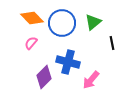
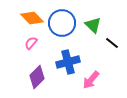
green triangle: moved 3 px down; rotated 36 degrees counterclockwise
black line: rotated 40 degrees counterclockwise
blue cross: rotated 30 degrees counterclockwise
purple diamond: moved 7 px left
